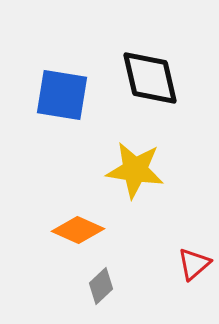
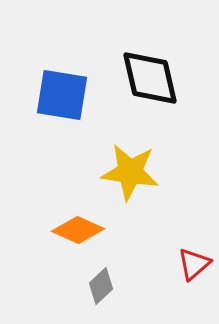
yellow star: moved 5 px left, 2 px down
